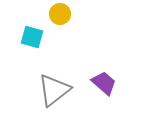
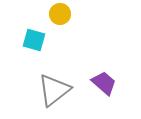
cyan square: moved 2 px right, 3 px down
